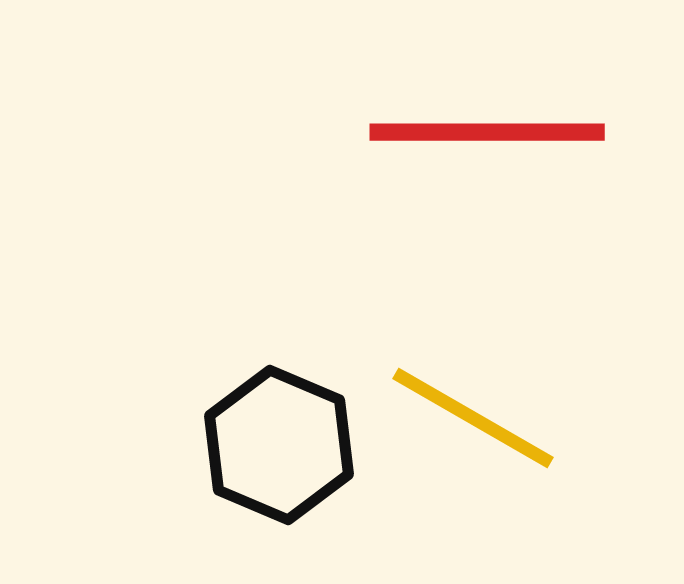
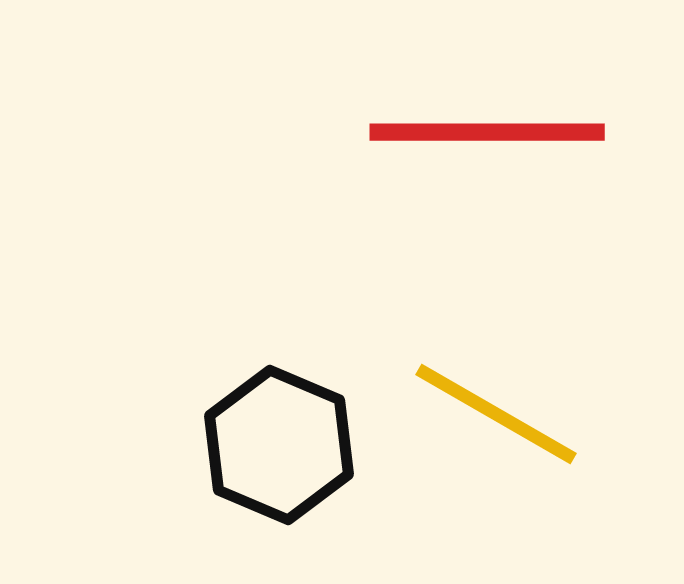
yellow line: moved 23 px right, 4 px up
